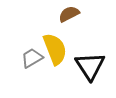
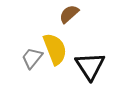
brown semicircle: rotated 15 degrees counterclockwise
gray trapezoid: rotated 20 degrees counterclockwise
